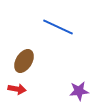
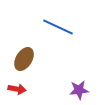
brown ellipse: moved 2 px up
purple star: moved 1 px up
